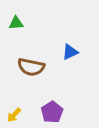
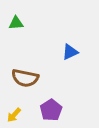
brown semicircle: moved 6 px left, 11 px down
purple pentagon: moved 1 px left, 2 px up
